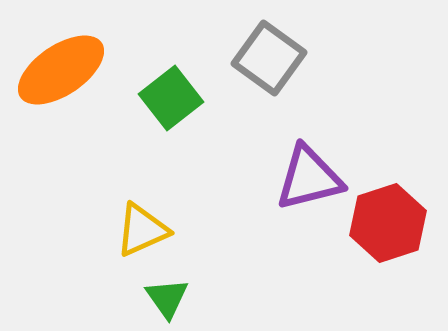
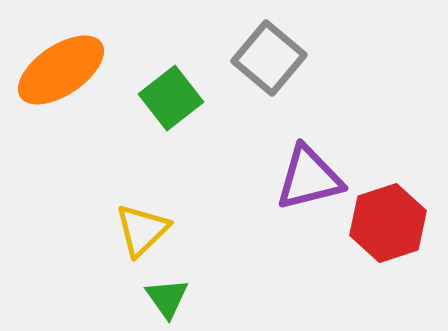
gray square: rotated 4 degrees clockwise
yellow triangle: rotated 20 degrees counterclockwise
